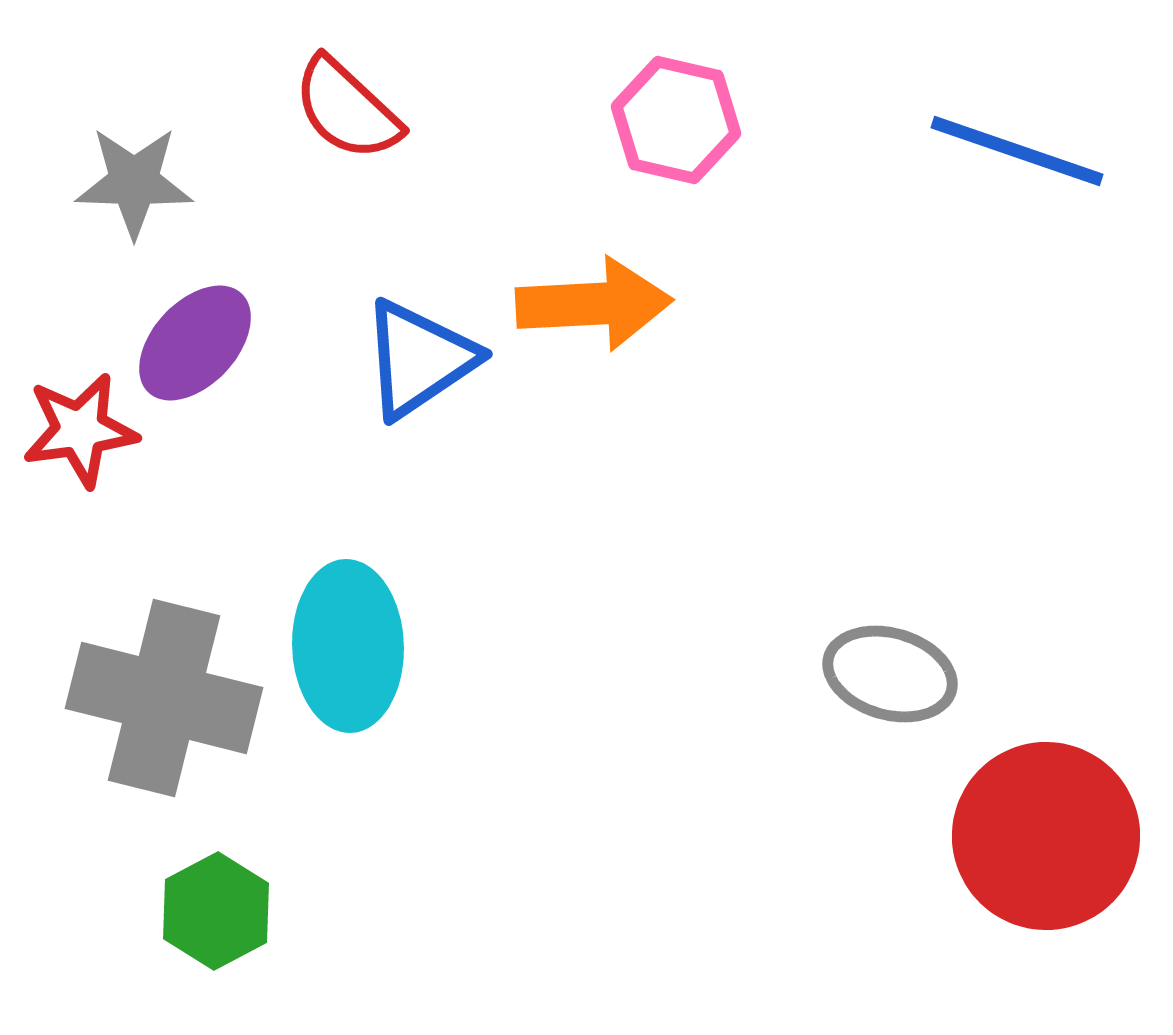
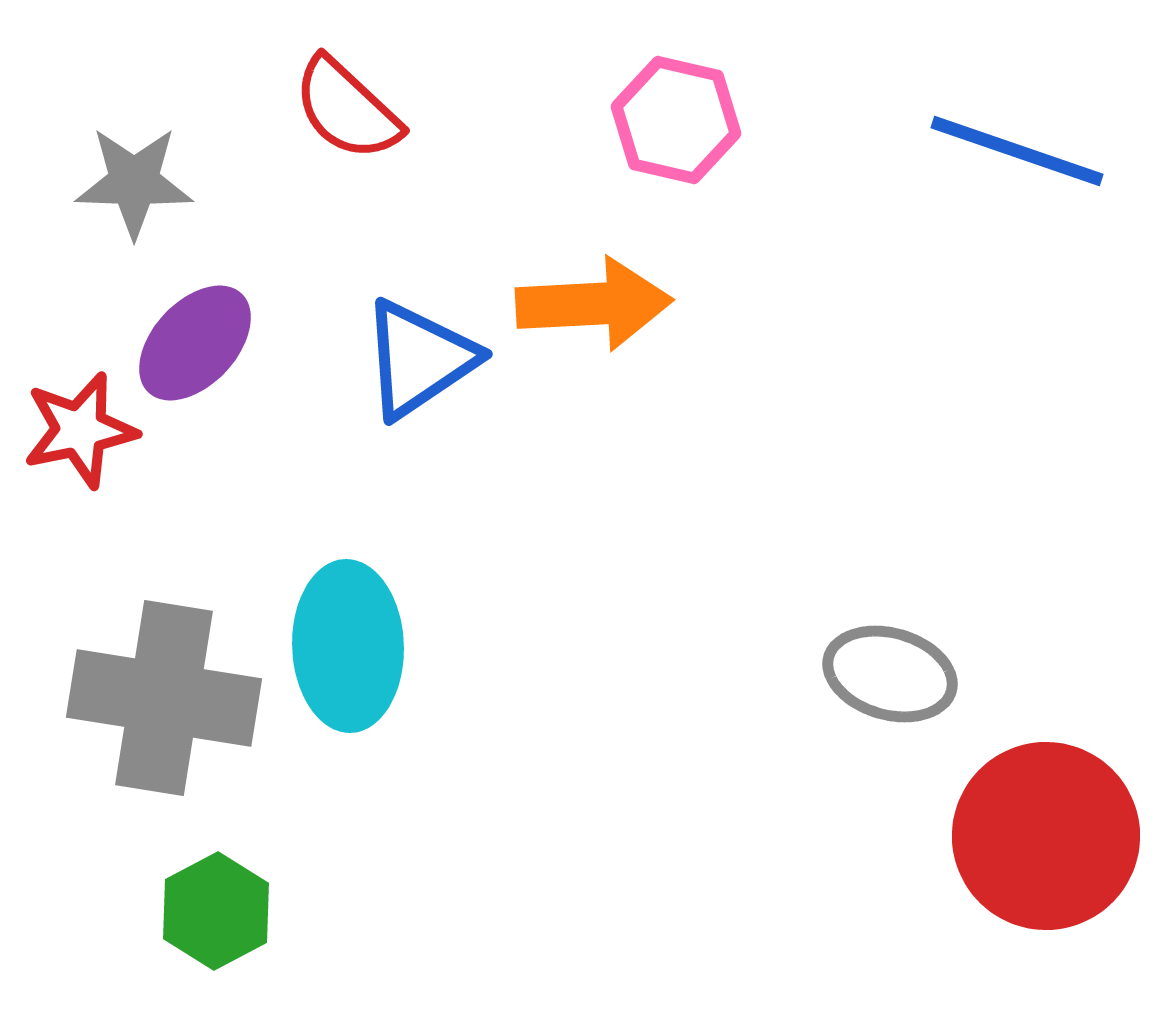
red star: rotated 4 degrees counterclockwise
gray cross: rotated 5 degrees counterclockwise
